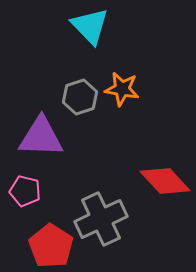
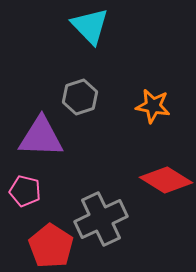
orange star: moved 31 px right, 17 px down
red diamond: moved 1 px right, 1 px up; rotated 15 degrees counterclockwise
